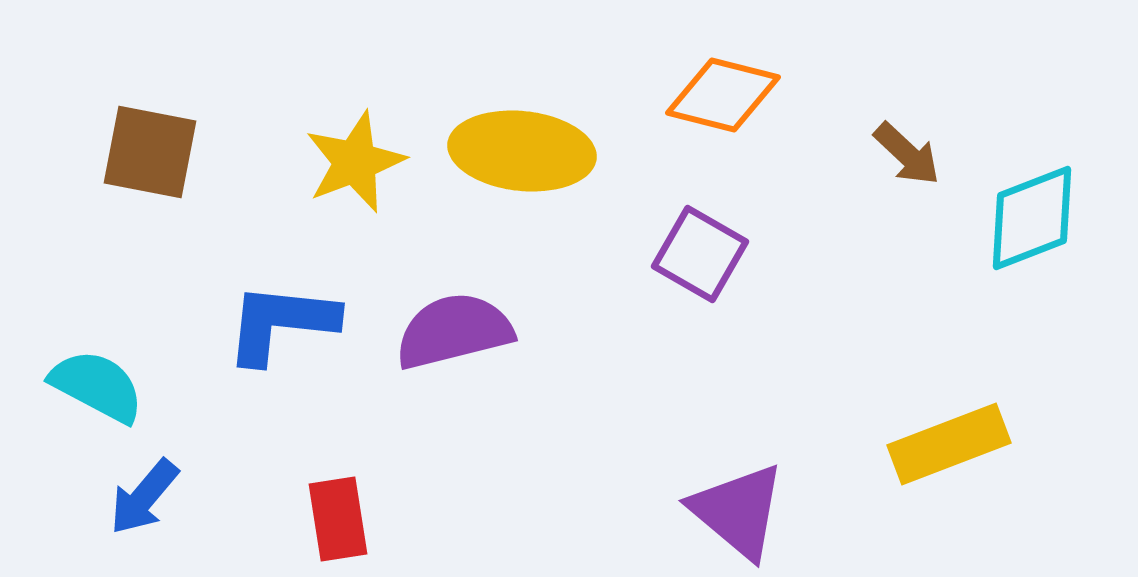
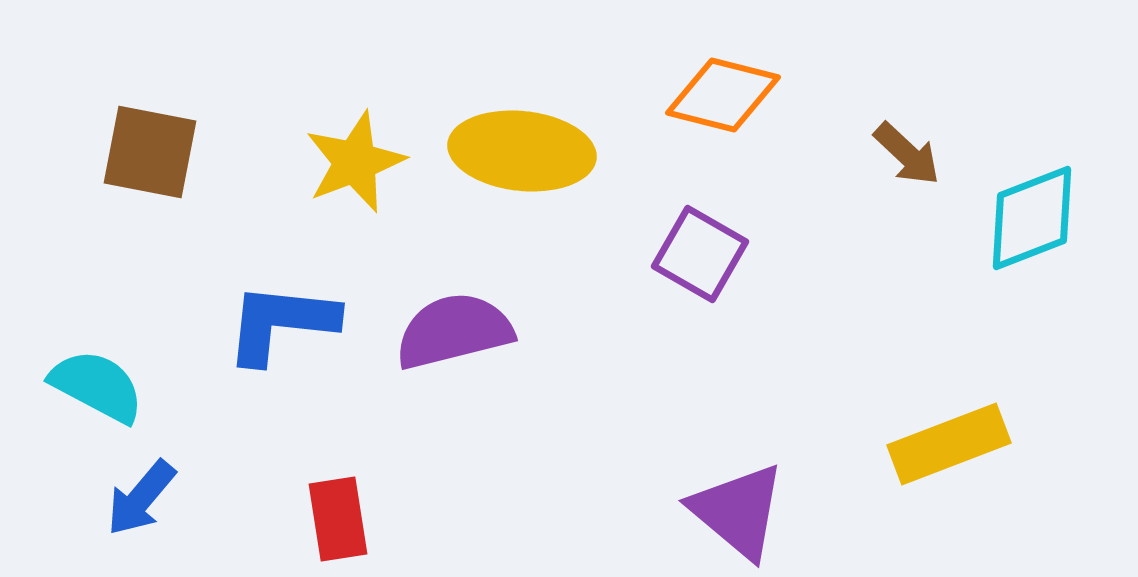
blue arrow: moved 3 px left, 1 px down
